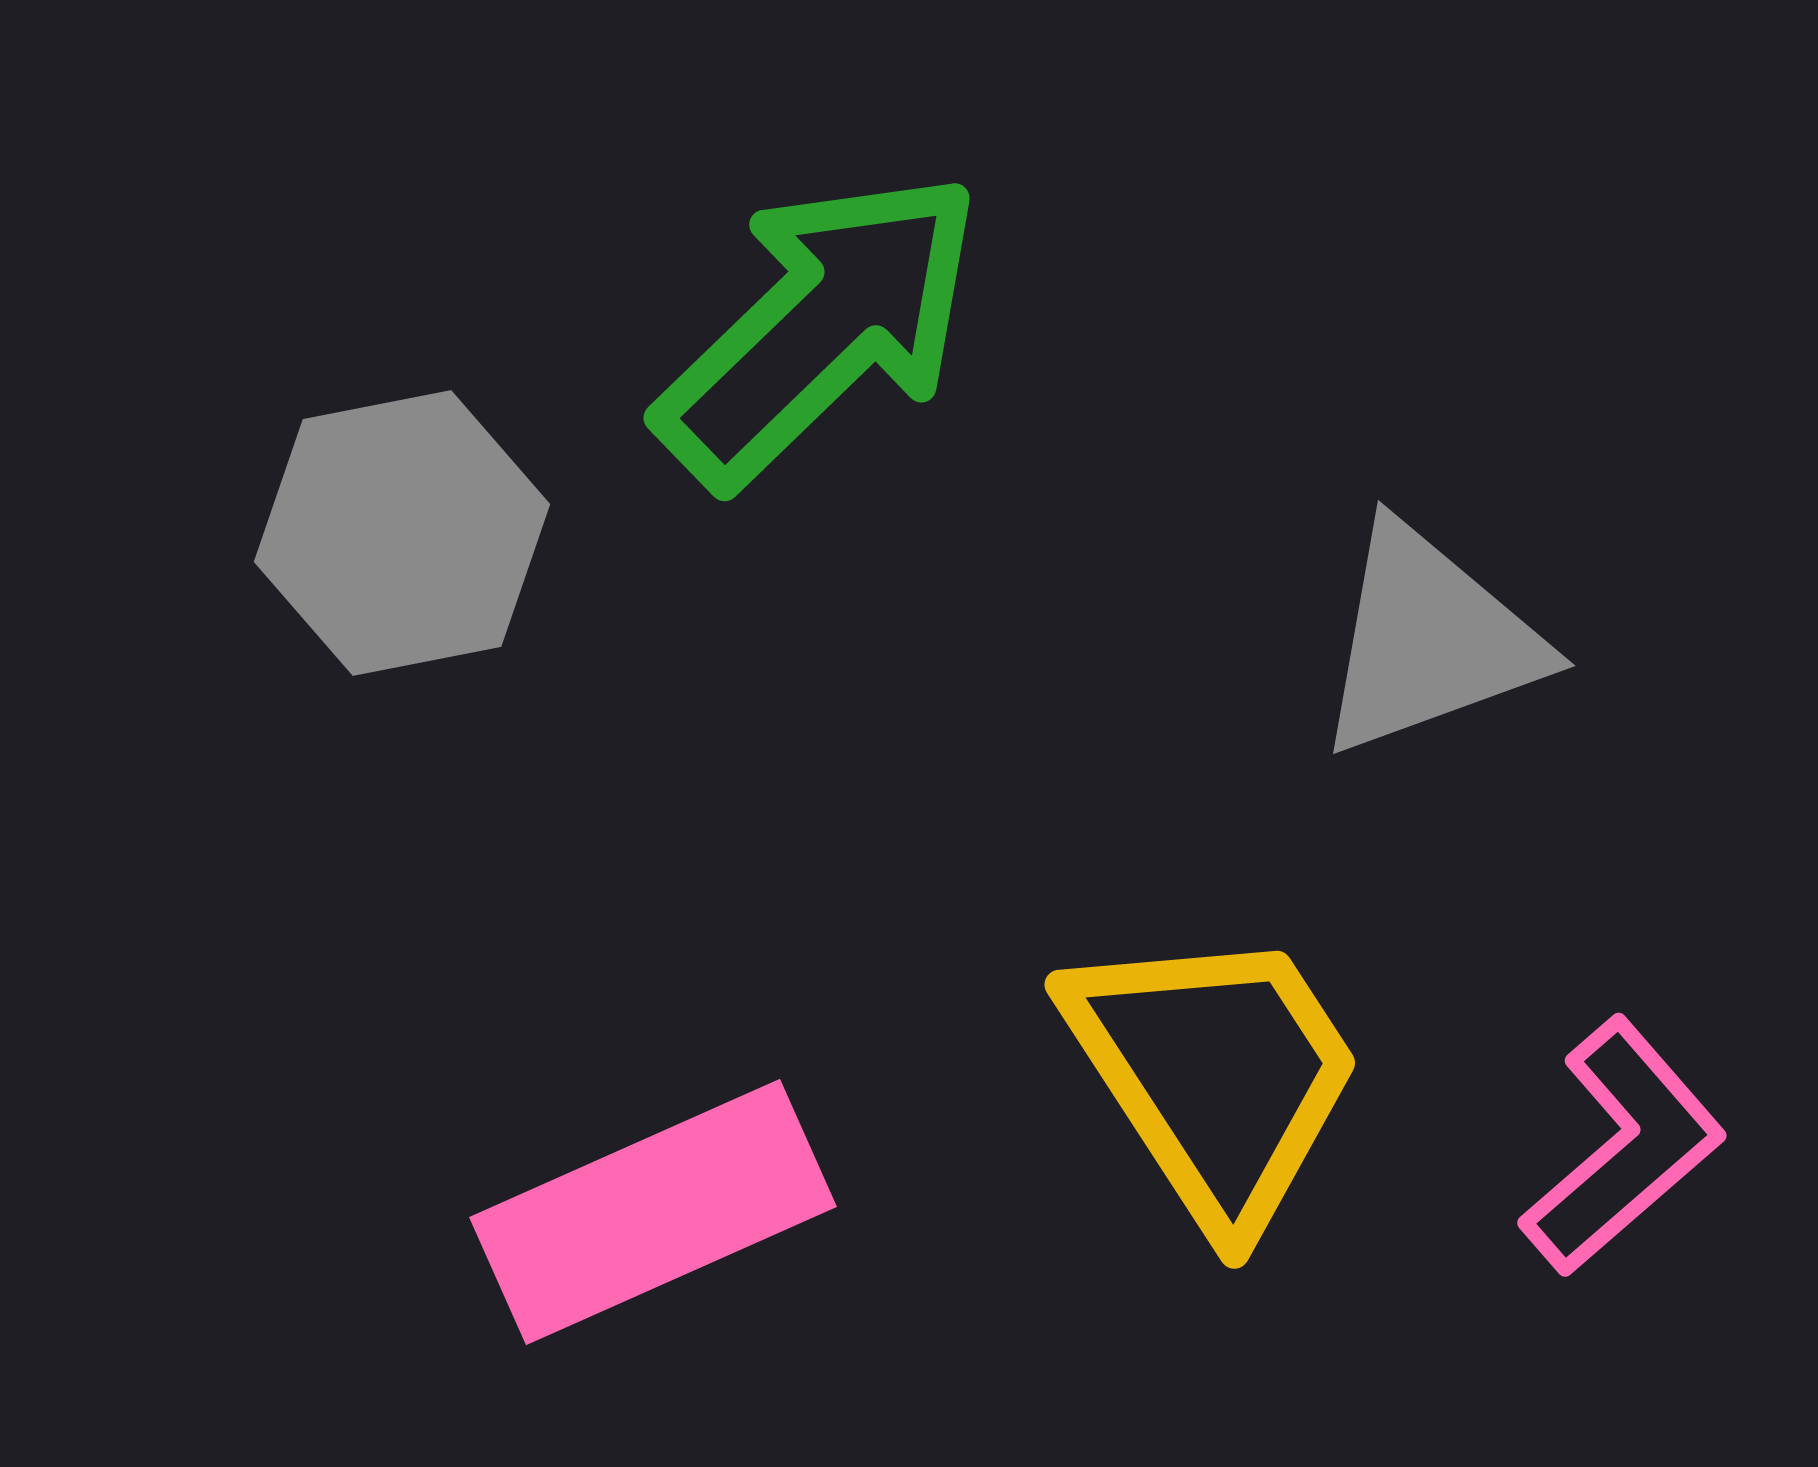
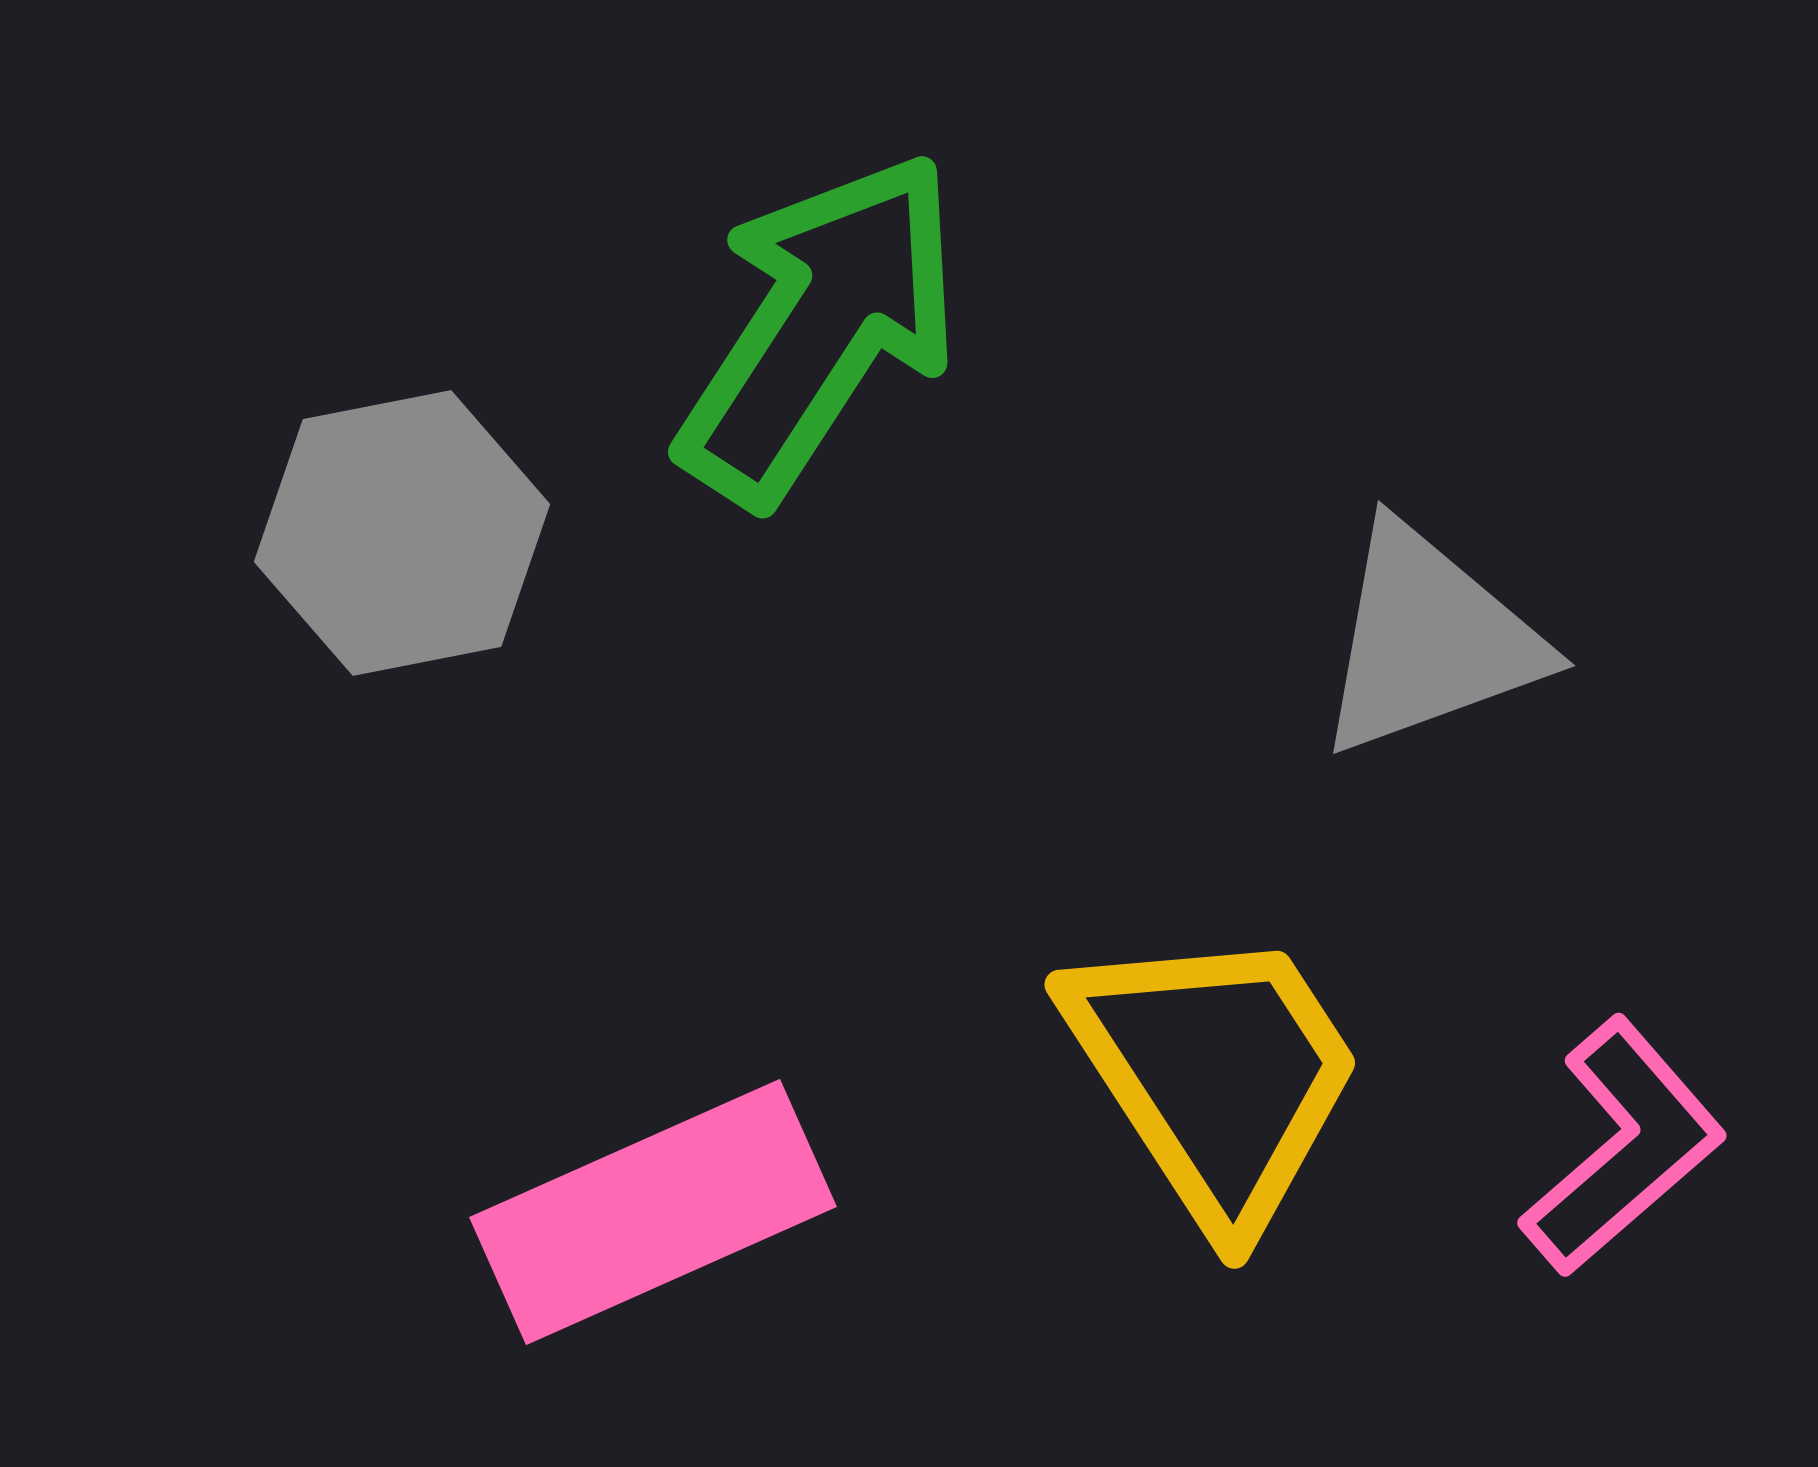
green arrow: rotated 13 degrees counterclockwise
